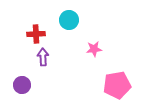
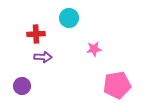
cyan circle: moved 2 px up
purple arrow: rotated 96 degrees clockwise
purple circle: moved 1 px down
